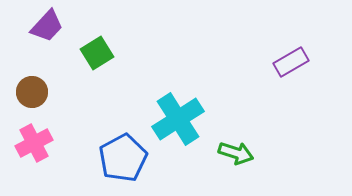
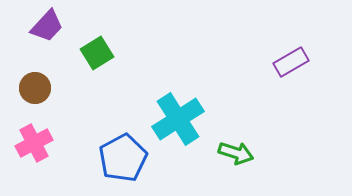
brown circle: moved 3 px right, 4 px up
